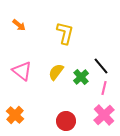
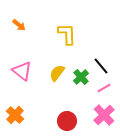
yellow L-shape: moved 2 px right, 1 px down; rotated 15 degrees counterclockwise
yellow semicircle: moved 1 px right, 1 px down
pink line: rotated 48 degrees clockwise
red circle: moved 1 px right
